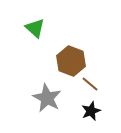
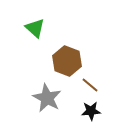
brown hexagon: moved 4 px left
brown line: moved 1 px down
black star: rotated 18 degrees clockwise
